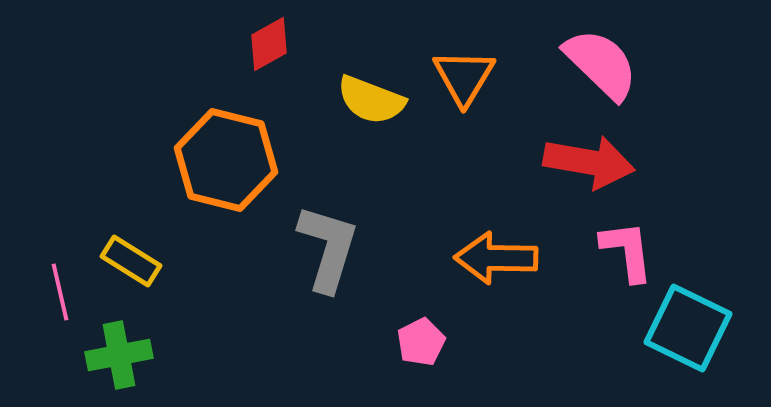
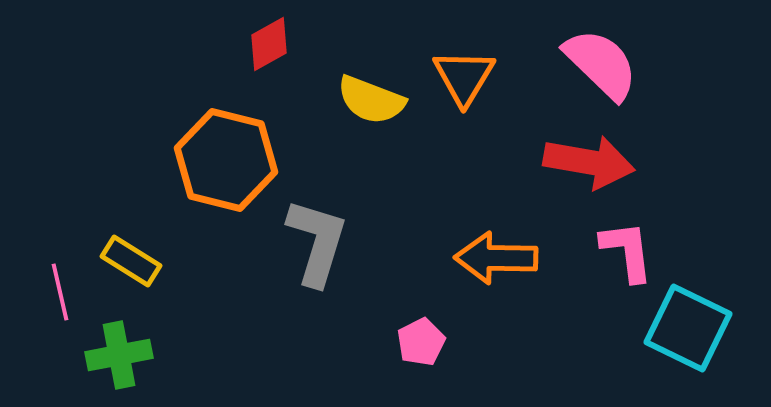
gray L-shape: moved 11 px left, 6 px up
